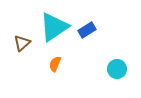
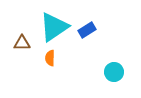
brown triangle: rotated 42 degrees clockwise
orange semicircle: moved 5 px left, 6 px up; rotated 21 degrees counterclockwise
cyan circle: moved 3 px left, 3 px down
